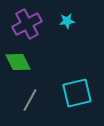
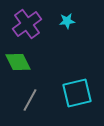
purple cross: rotated 8 degrees counterclockwise
